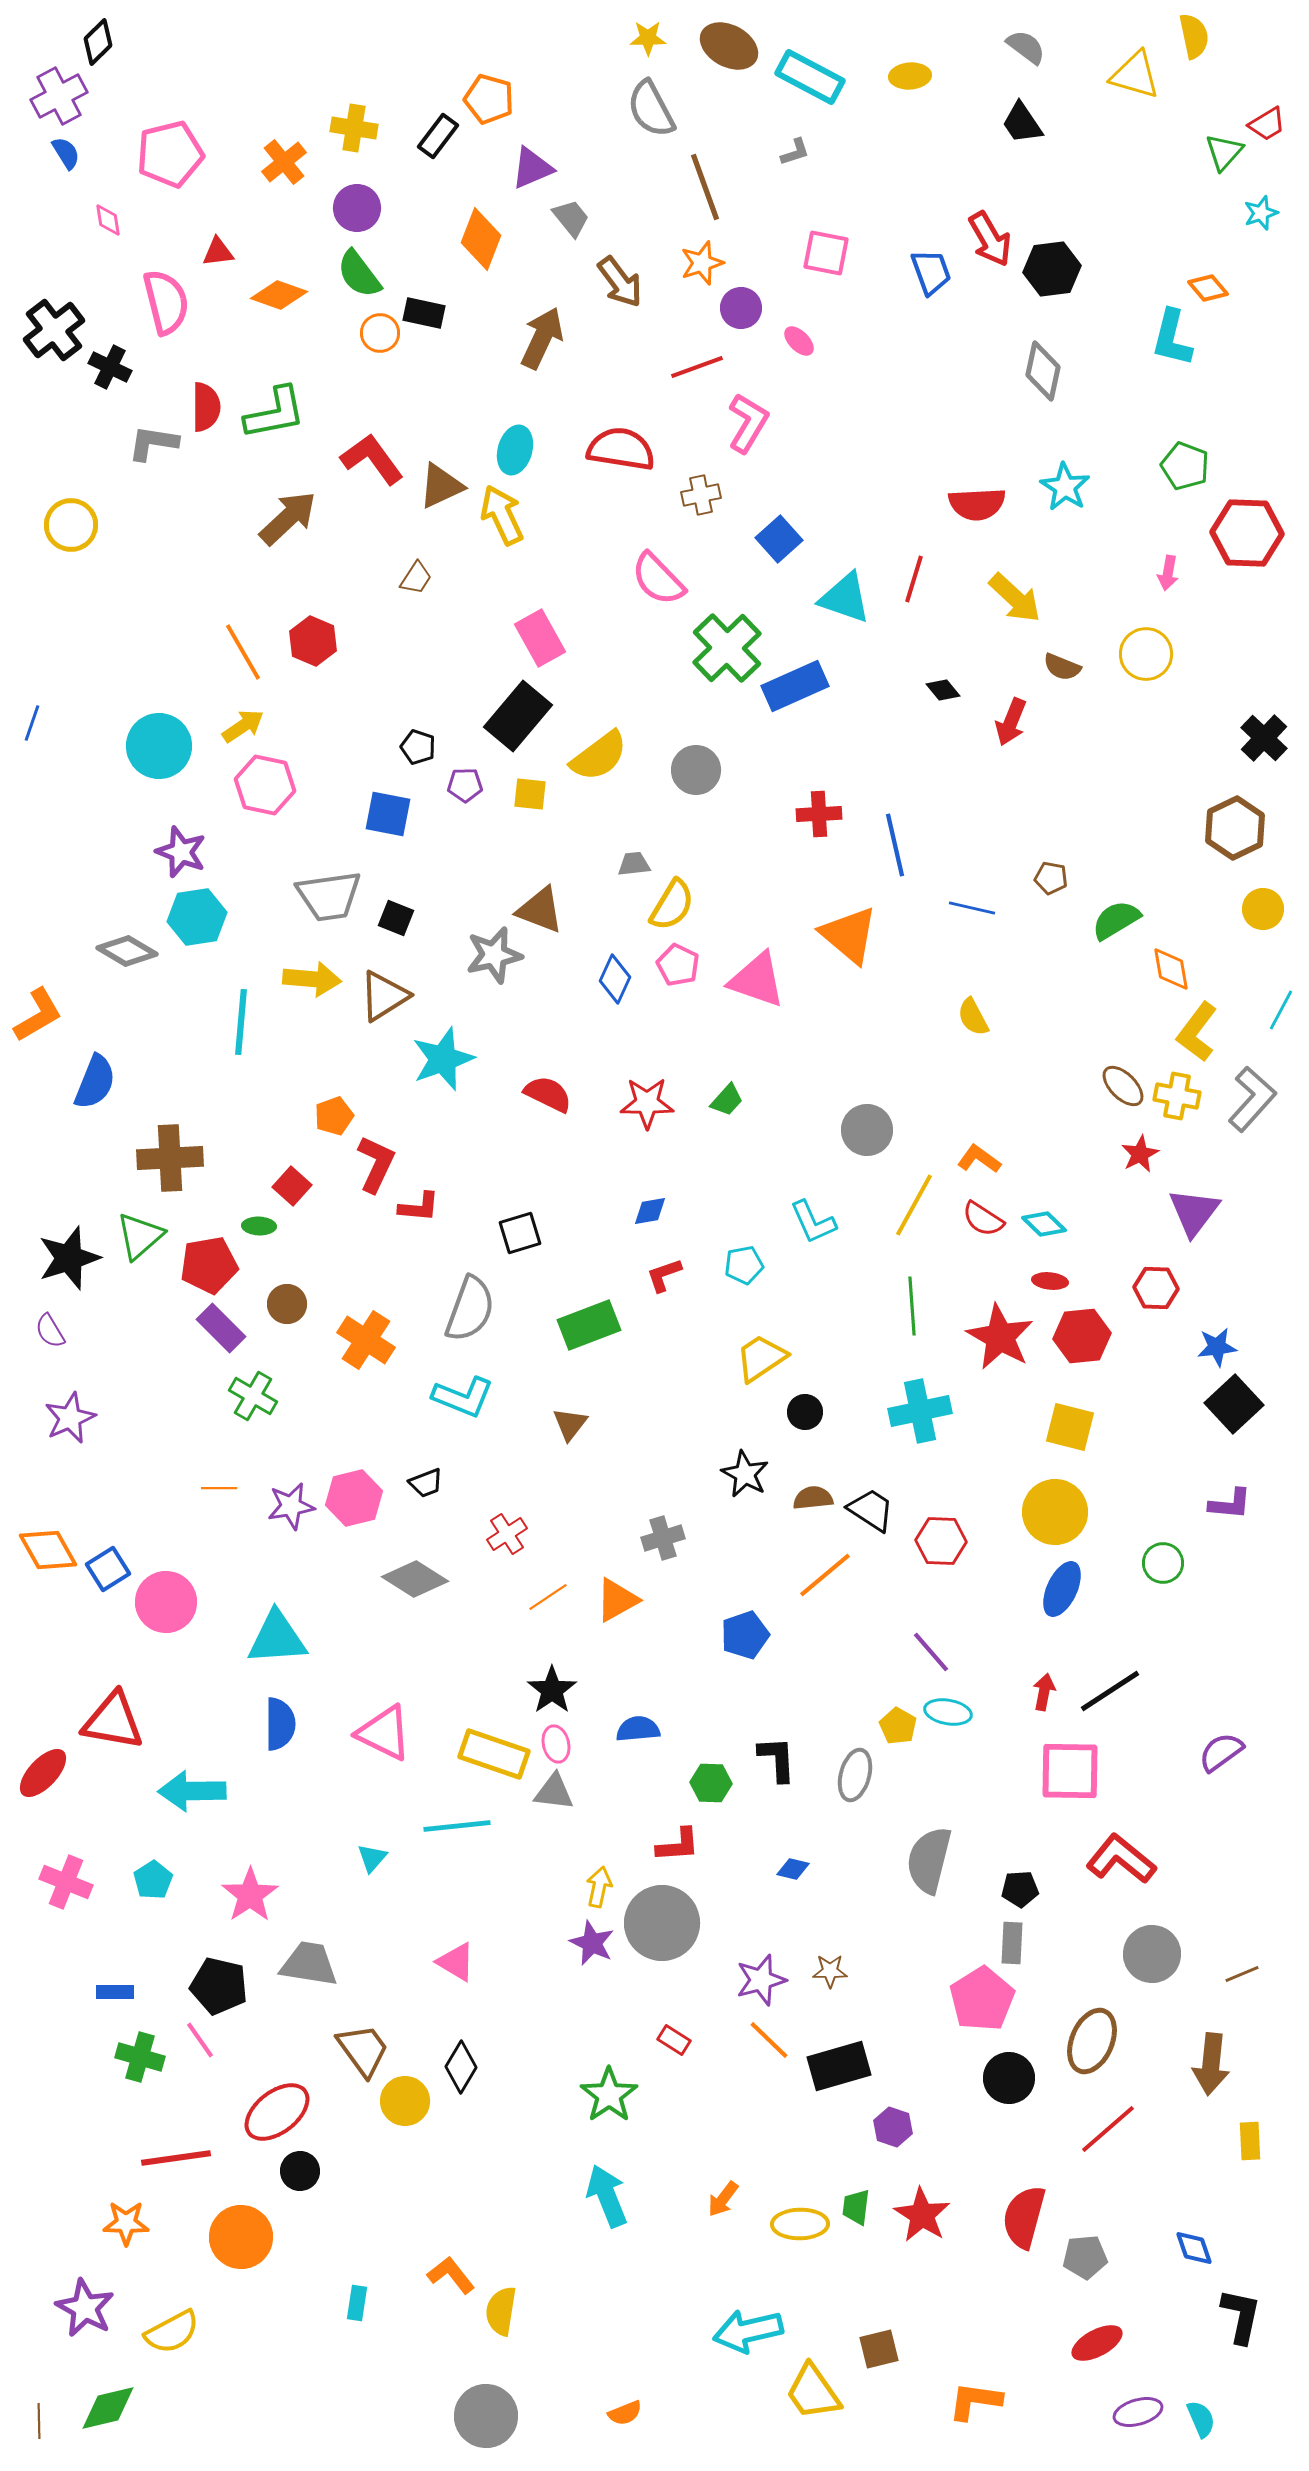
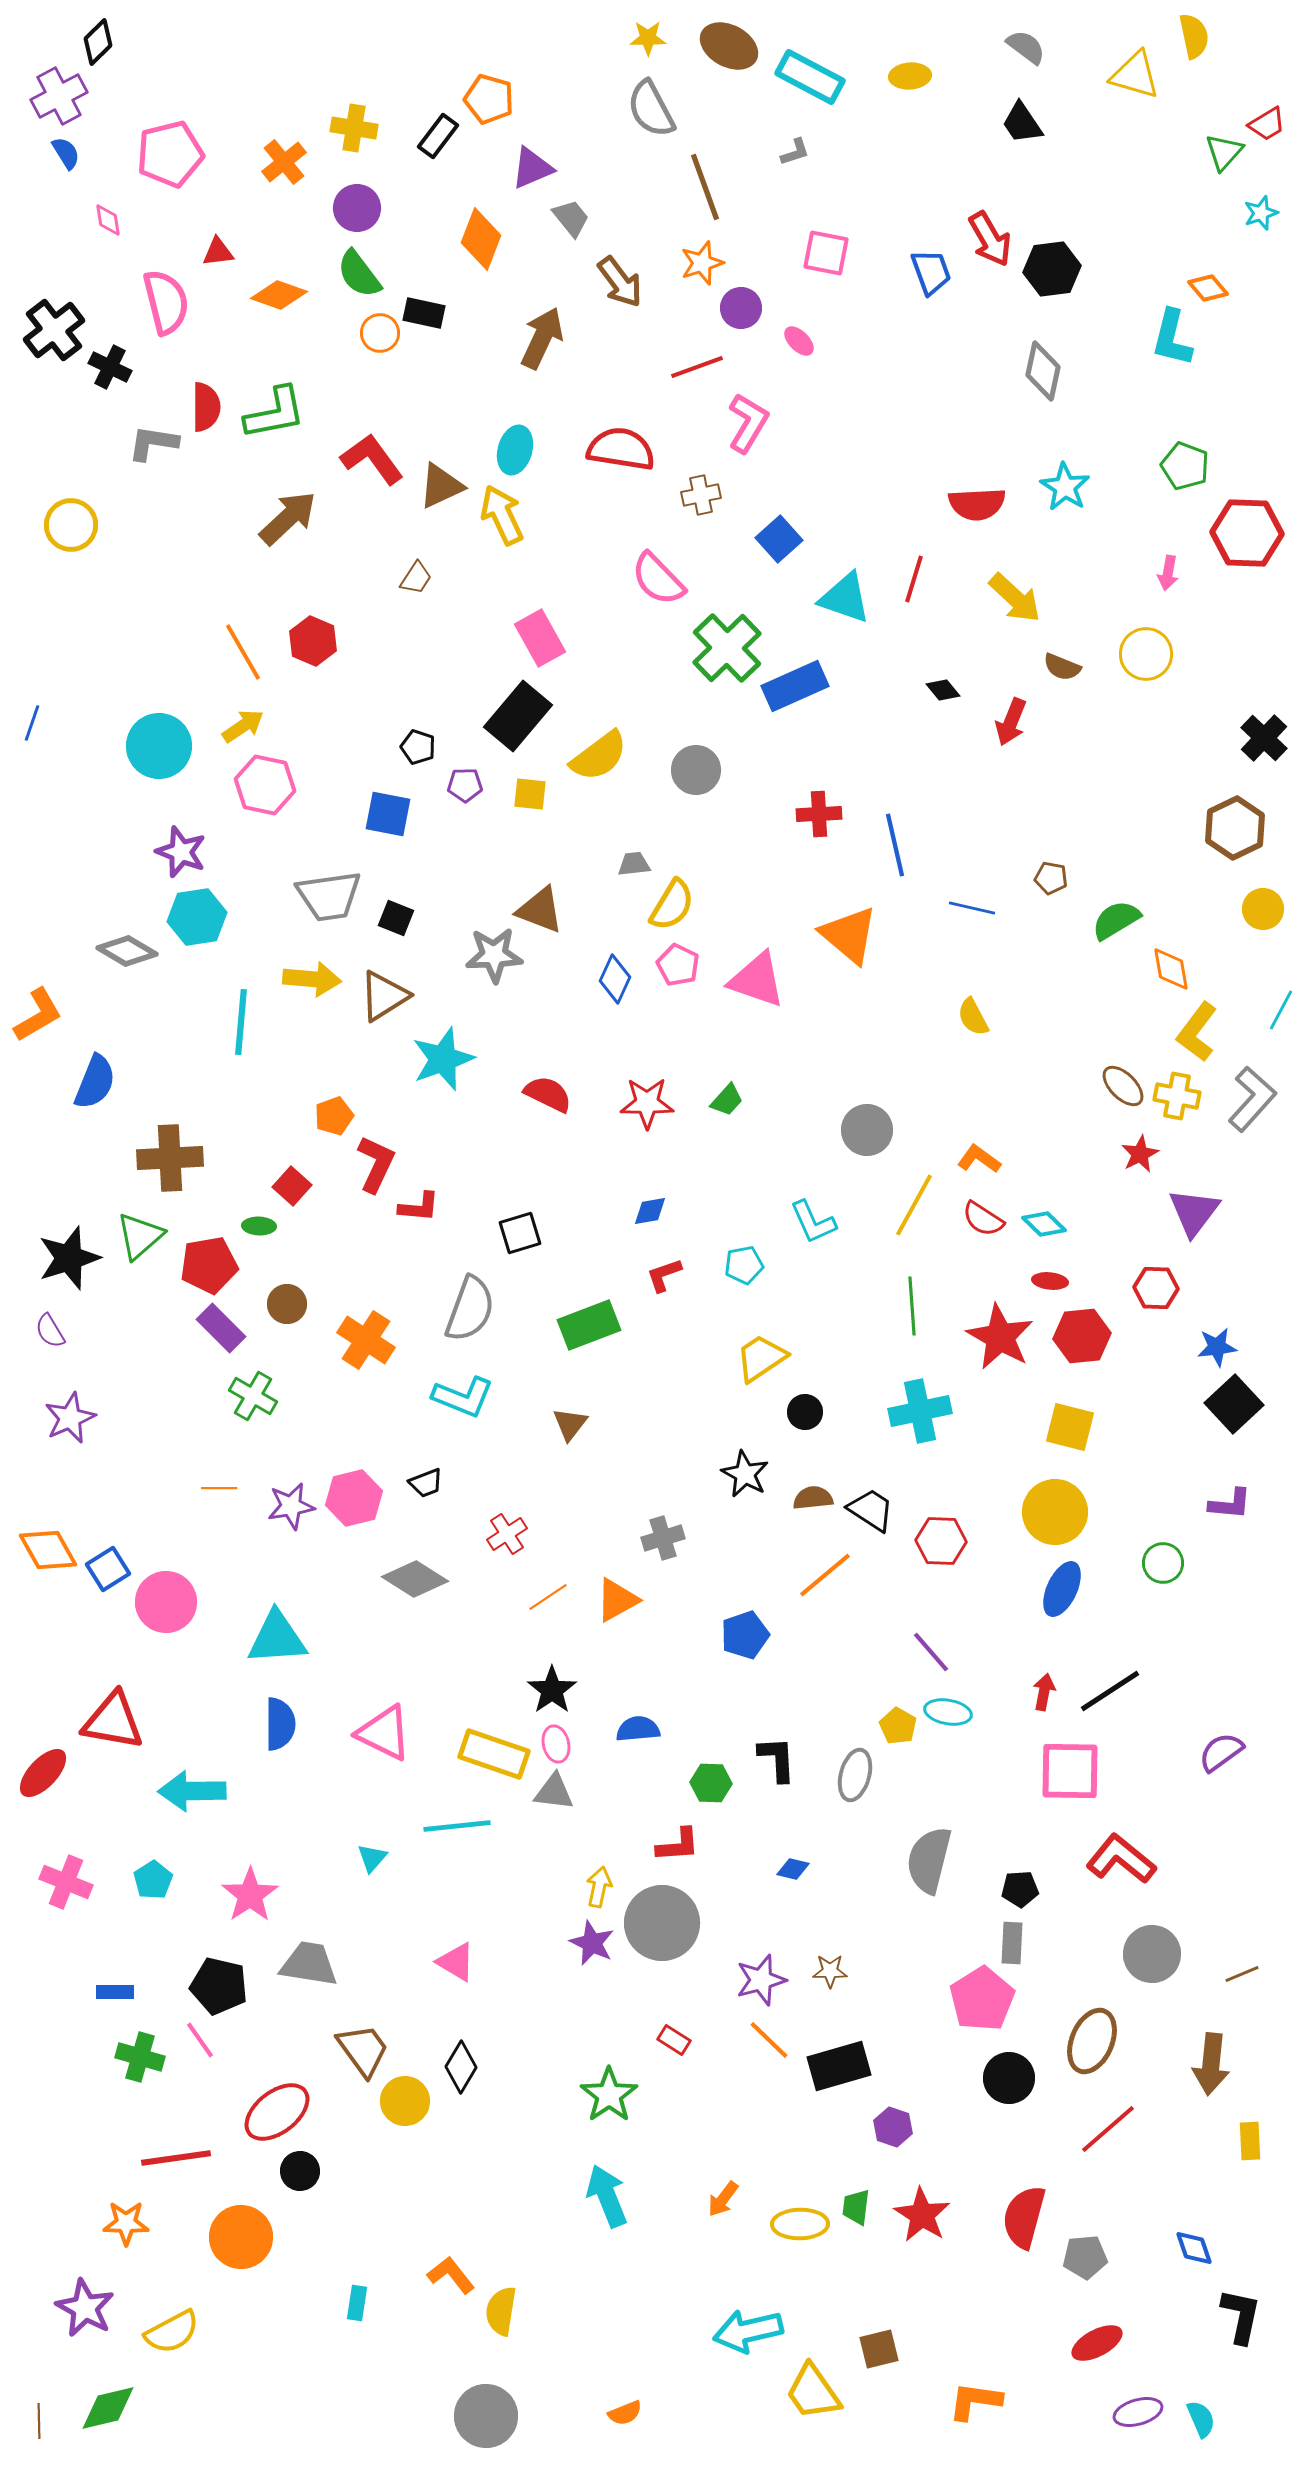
gray star at (494, 955): rotated 10 degrees clockwise
